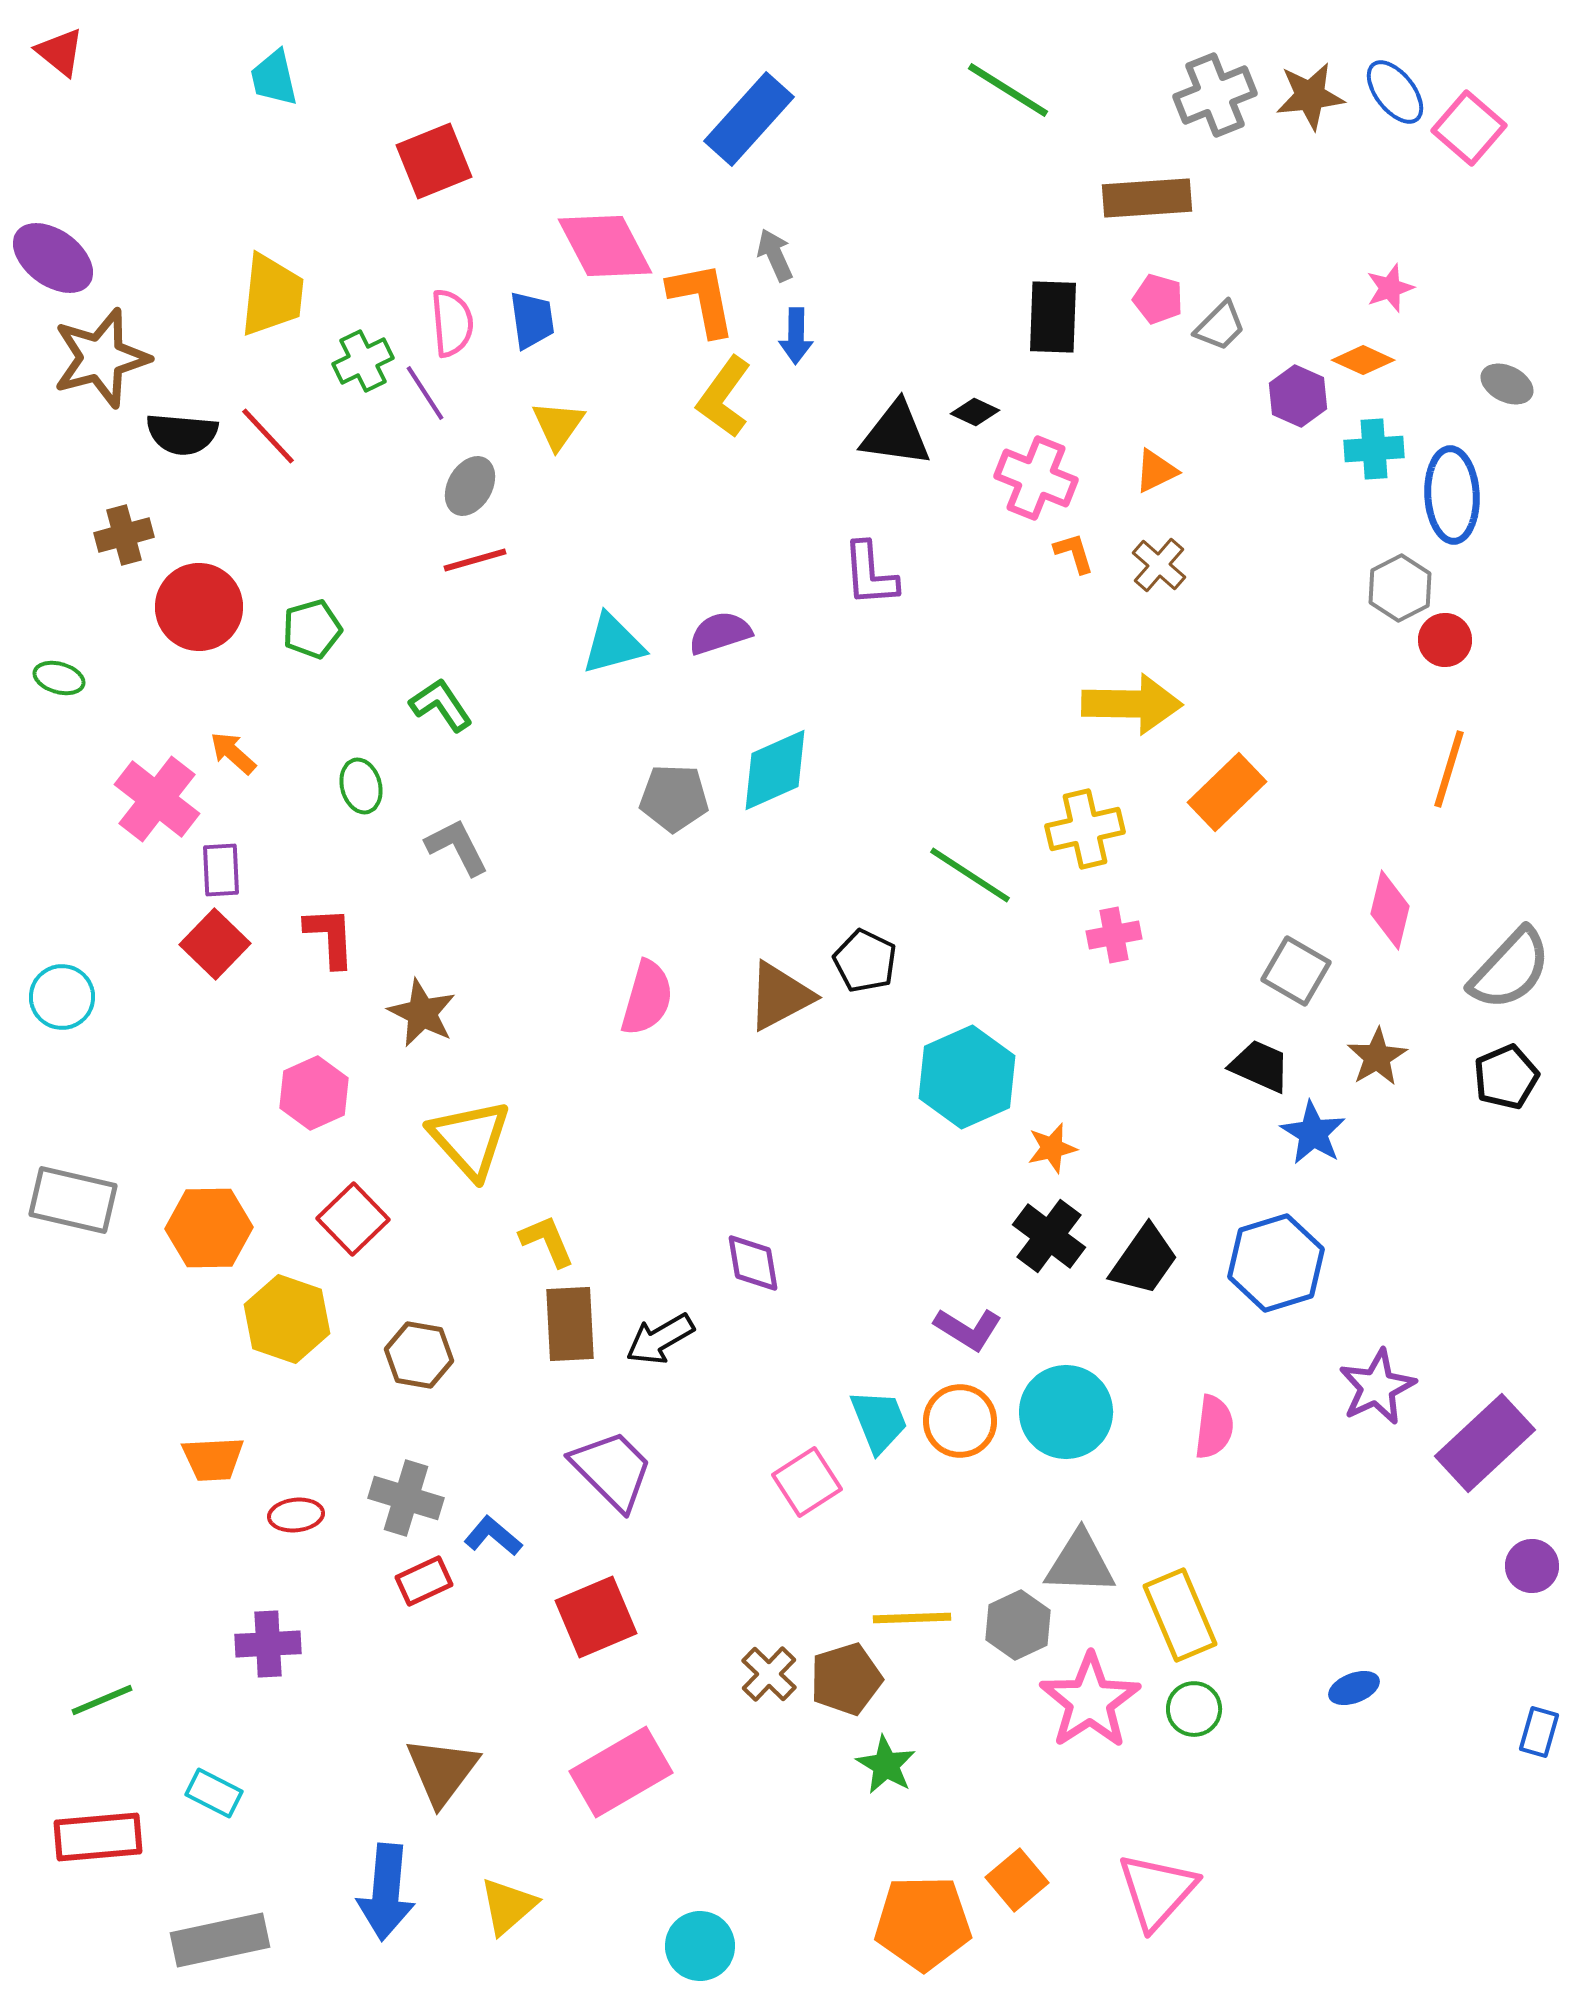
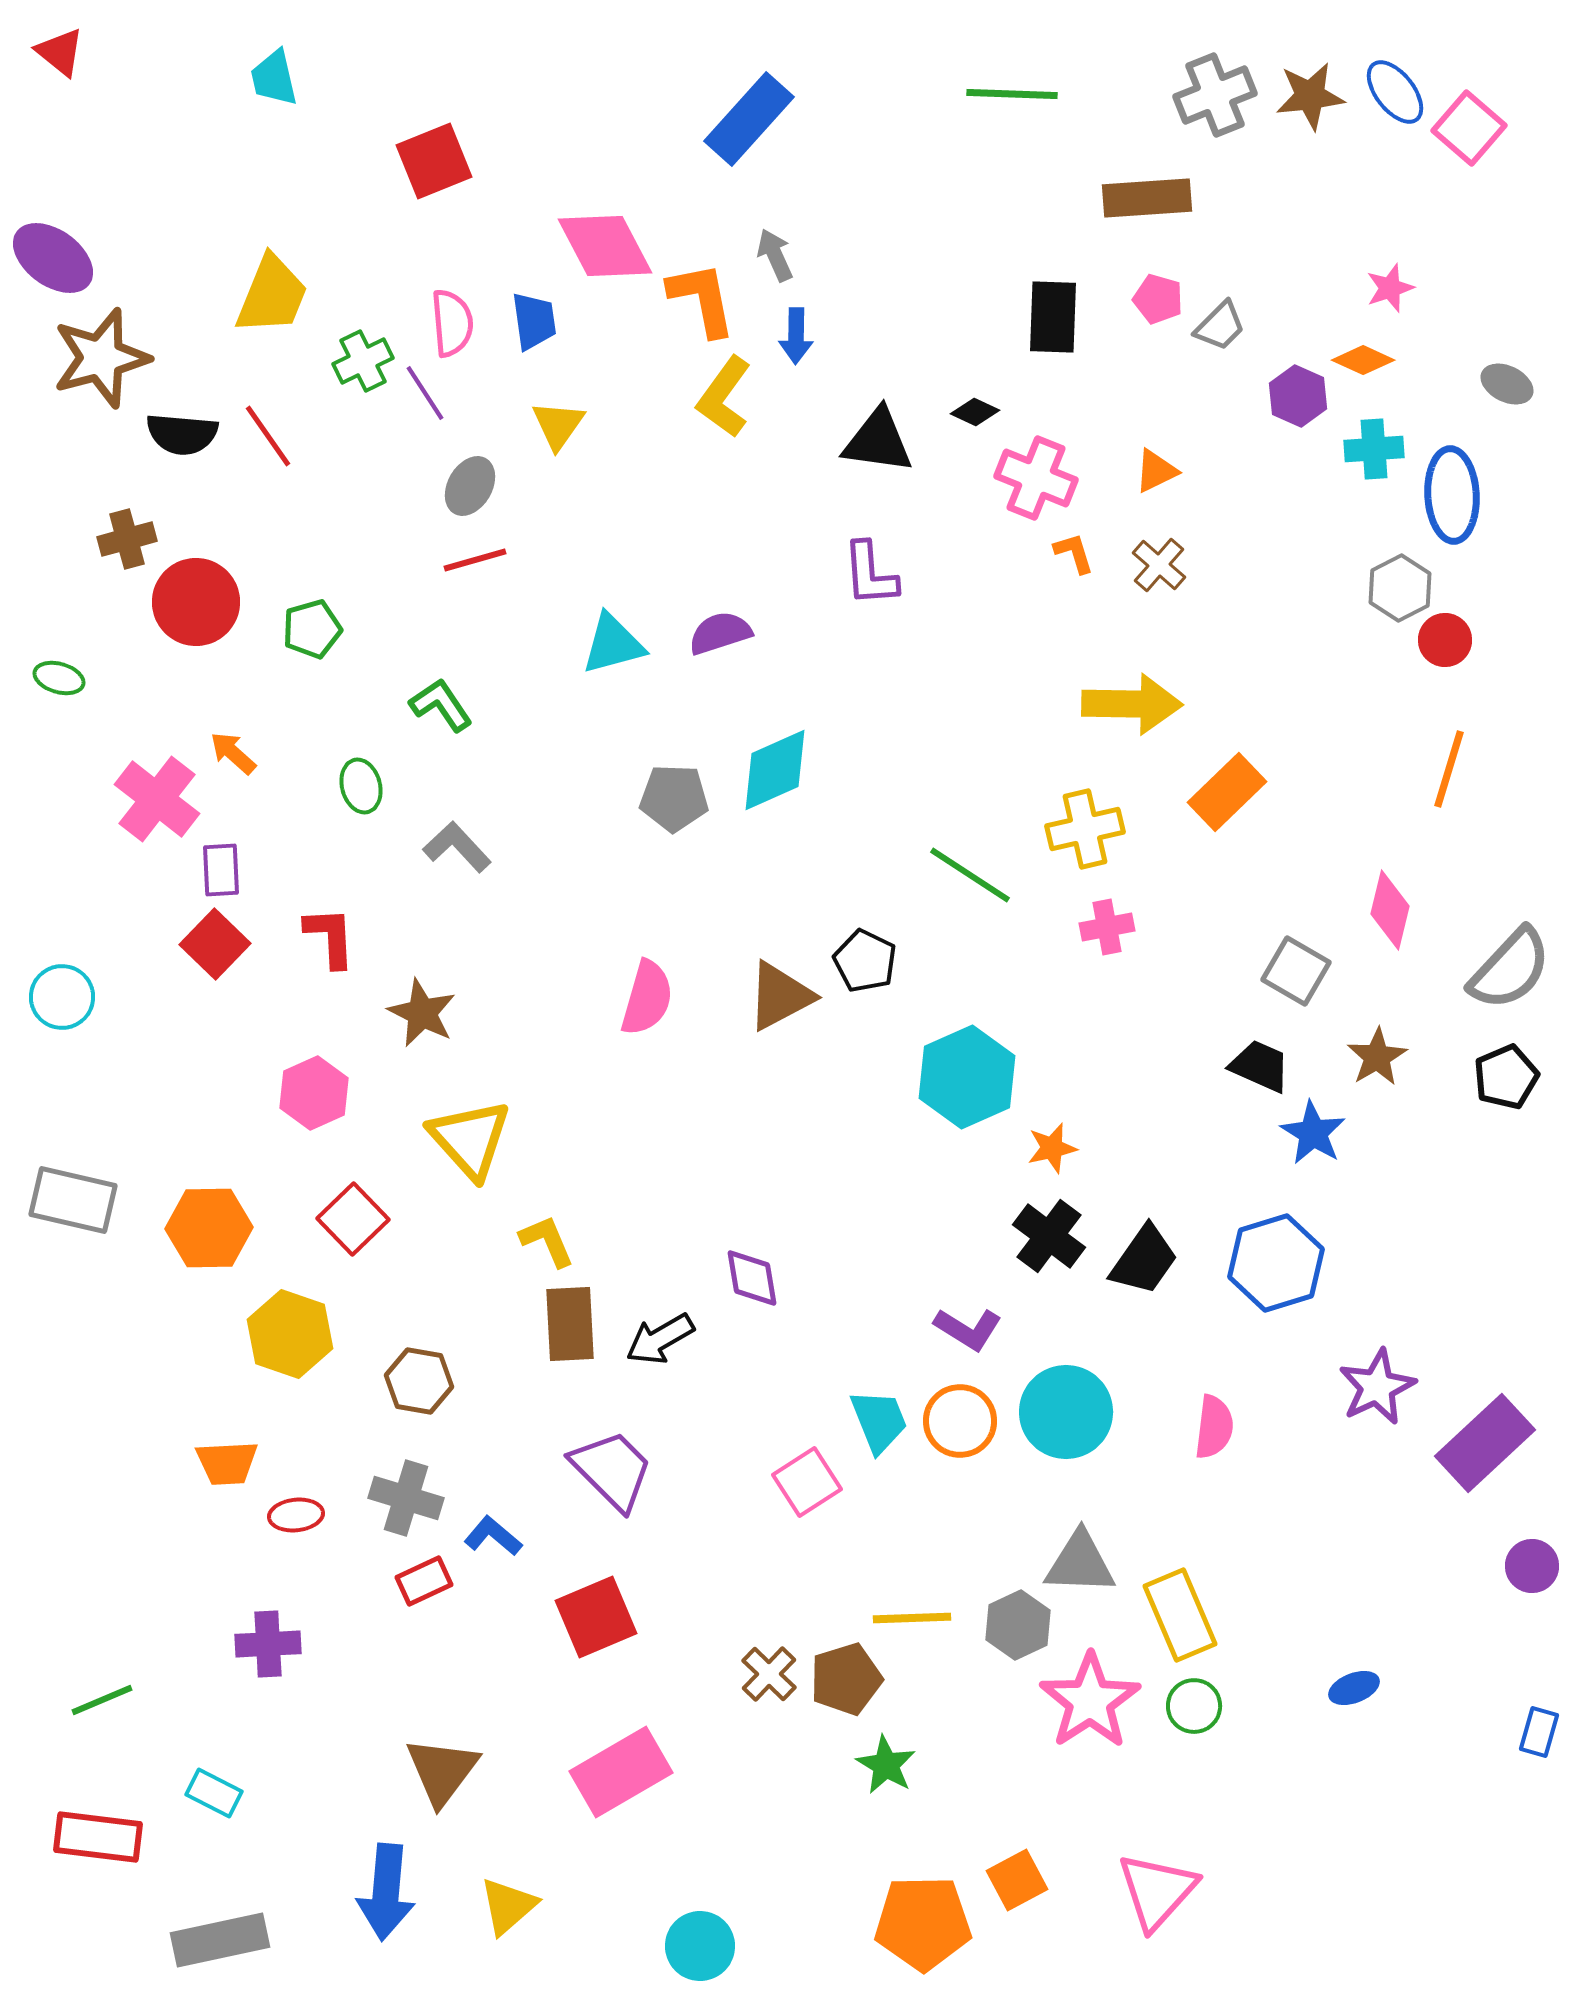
green line at (1008, 90): moved 4 px right, 4 px down; rotated 30 degrees counterclockwise
yellow trapezoid at (272, 295): rotated 16 degrees clockwise
blue trapezoid at (532, 320): moved 2 px right, 1 px down
black triangle at (896, 434): moved 18 px left, 7 px down
red line at (268, 436): rotated 8 degrees clockwise
brown cross at (124, 535): moved 3 px right, 4 px down
red circle at (199, 607): moved 3 px left, 5 px up
gray L-shape at (457, 847): rotated 16 degrees counterclockwise
pink cross at (1114, 935): moved 7 px left, 8 px up
purple diamond at (753, 1263): moved 1 px left, 15 px down
yellow hexagon at (287, 1319): moved 3 px right, 15 px down
brown hexagon at (419, 1355): moved 26 px down
orange trapezoid at (213, 1459): moved 14 px right, 4 px down
green circle at (1194, 1709): moved 3 px up
red rectangle at (98, 1837): rotated 12 degrees clockwise
orange square at (1017, 1880): rotated 12 degrees clockwise
